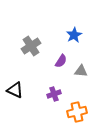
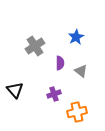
blue star: moved 2 px right, 2 px down
gray cross: moved 4 px right
purple semicircle: moved 1 px left, 2 px down; rotated 32 degrees counterclockwise
gray triangle: rotated 32 degrees clockwise
black triangle: rotated 24 degrees clockwise
